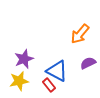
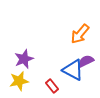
purple semicircle: moved 2 px left, 2 px up
blue triangle: moved 16 px right, 1 px up
red rectangle: moved 3 px right, 1 px down
